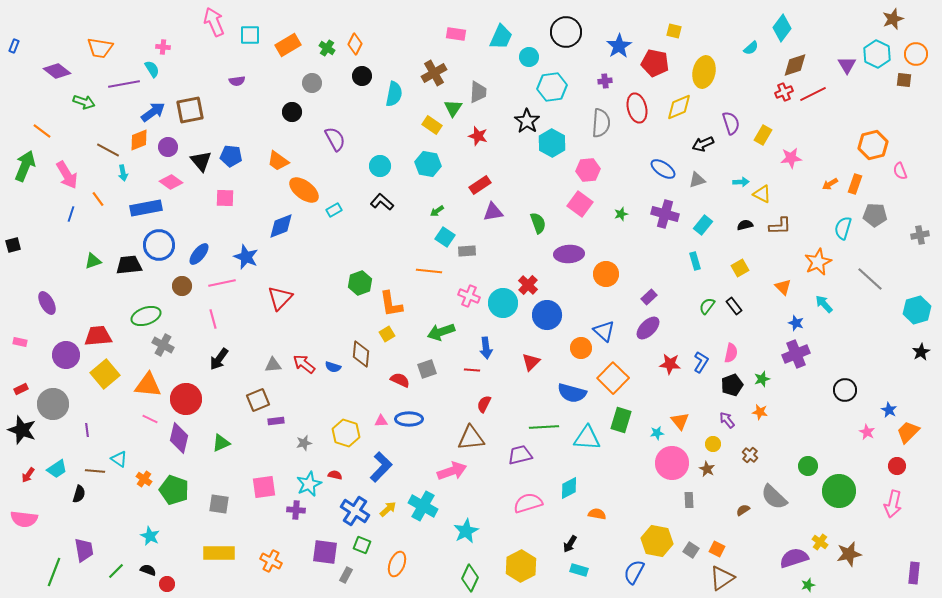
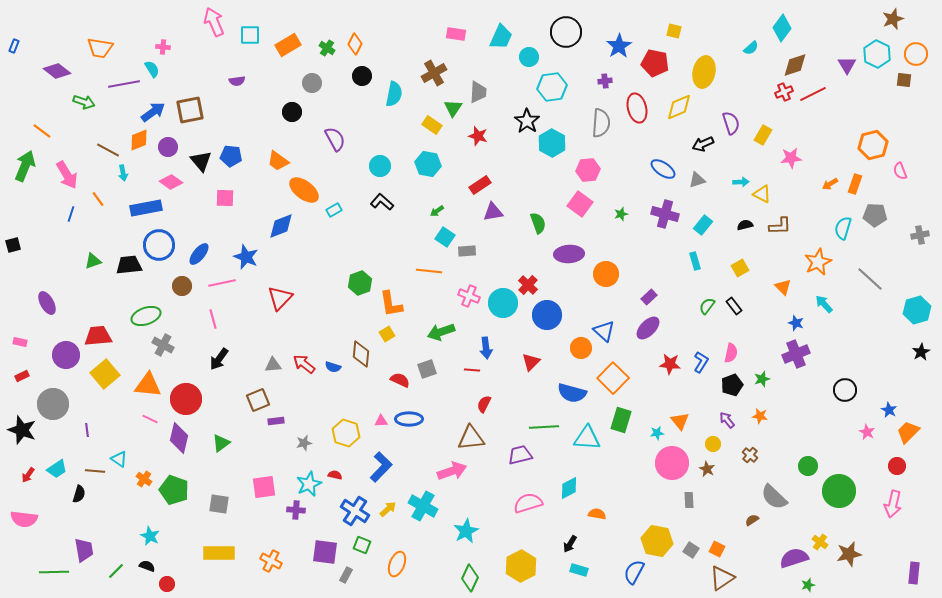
red rectangle at (21, 389): moved 1 px right, 13 px up
orange star at (760, 412): moved 4 px down
green triangle at (221, 443): rotated 12 degrees counterclockwise
brown semicircle at (743, 510): moved 9 px right, 10 px down
black semicircle at (148, 570): moved 1 px left, 4 px up
green line at (54, 572): rotated 68 degrees clockwise
